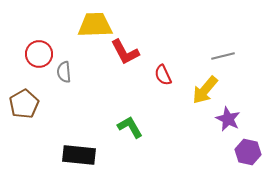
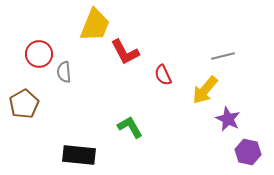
yellow trapezoid: rotated 114 degrees clockwise
